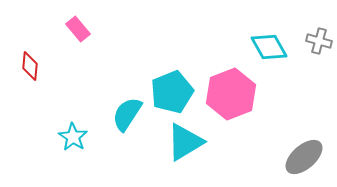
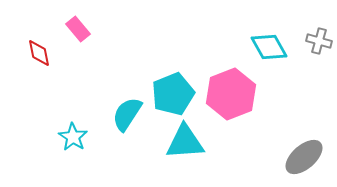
red diamond: moved 9 px right, 13 px up; rotated 16 degrees counterclockwise
cyan pentagon: moved 1 px right, 2 px down
cyan triangle: rotated 27 degrees clockwise
